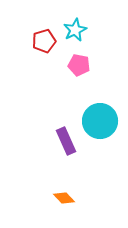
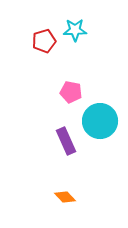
cyan star: rotated 25 degrees clockwise
pink pentagon: moved 8 px left, 27 px down
orange diamond: moved 1 px right, 1 px up
